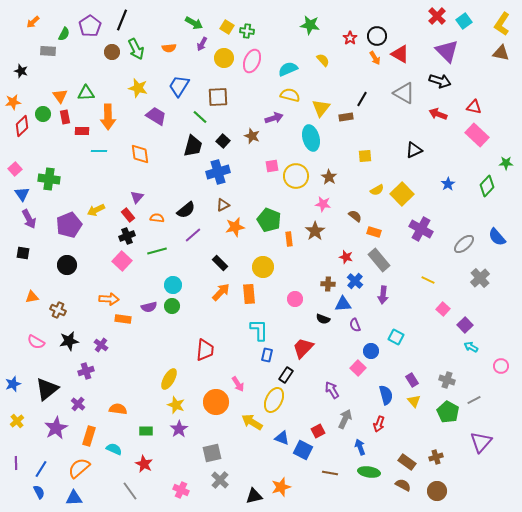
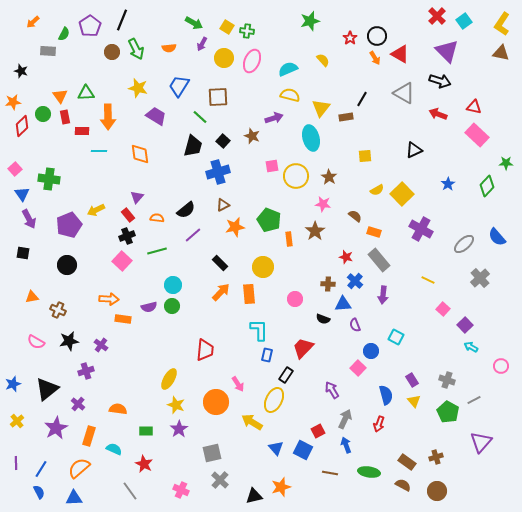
green star at (310, 25): moved 4 px up; rotated 24 degrees counterclockwise
blue triangle at (282, 438): moved 6 px left, 10 px down; rotated 28 degrees clockwise
blue arrow at (360, 447): moved 14 px left, 2 px up
